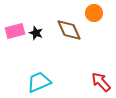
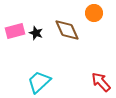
brown diamond: moved 2 px left
cyan trapezoid: rotated 20 degrees counterclockwise
